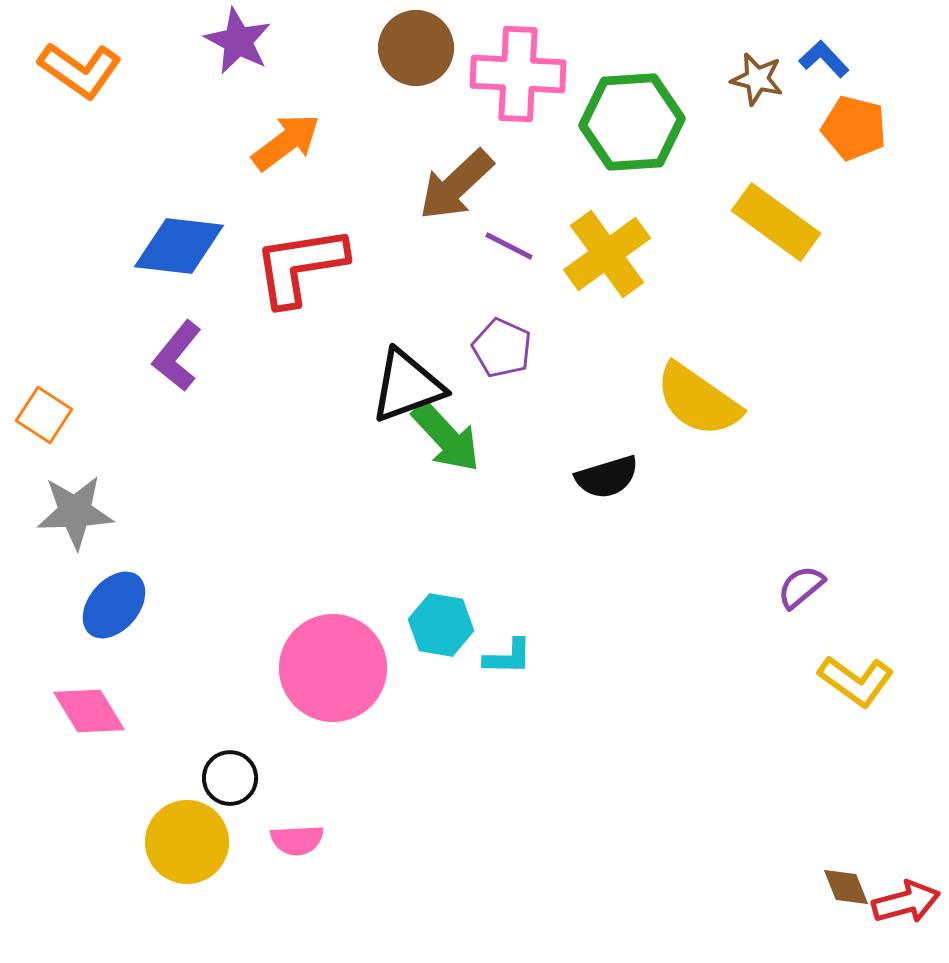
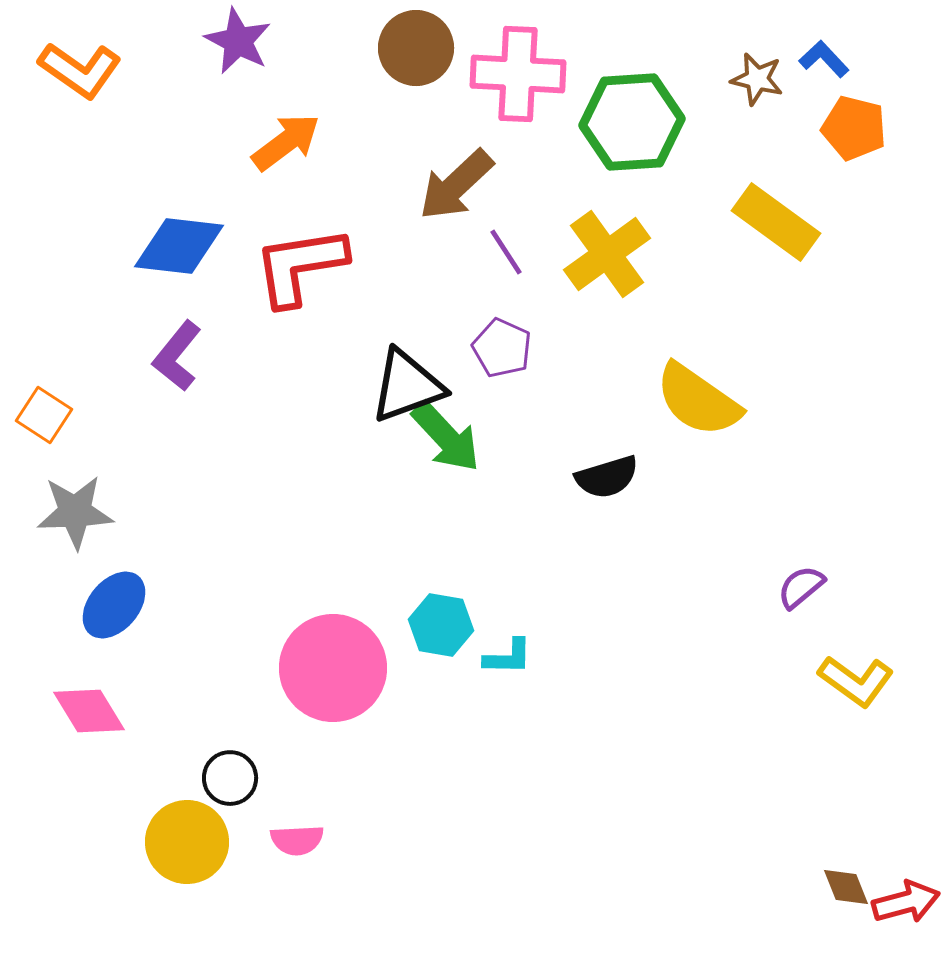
purple line: moved 3 px left, 6 px down; rotated 30 degrees clockwise
